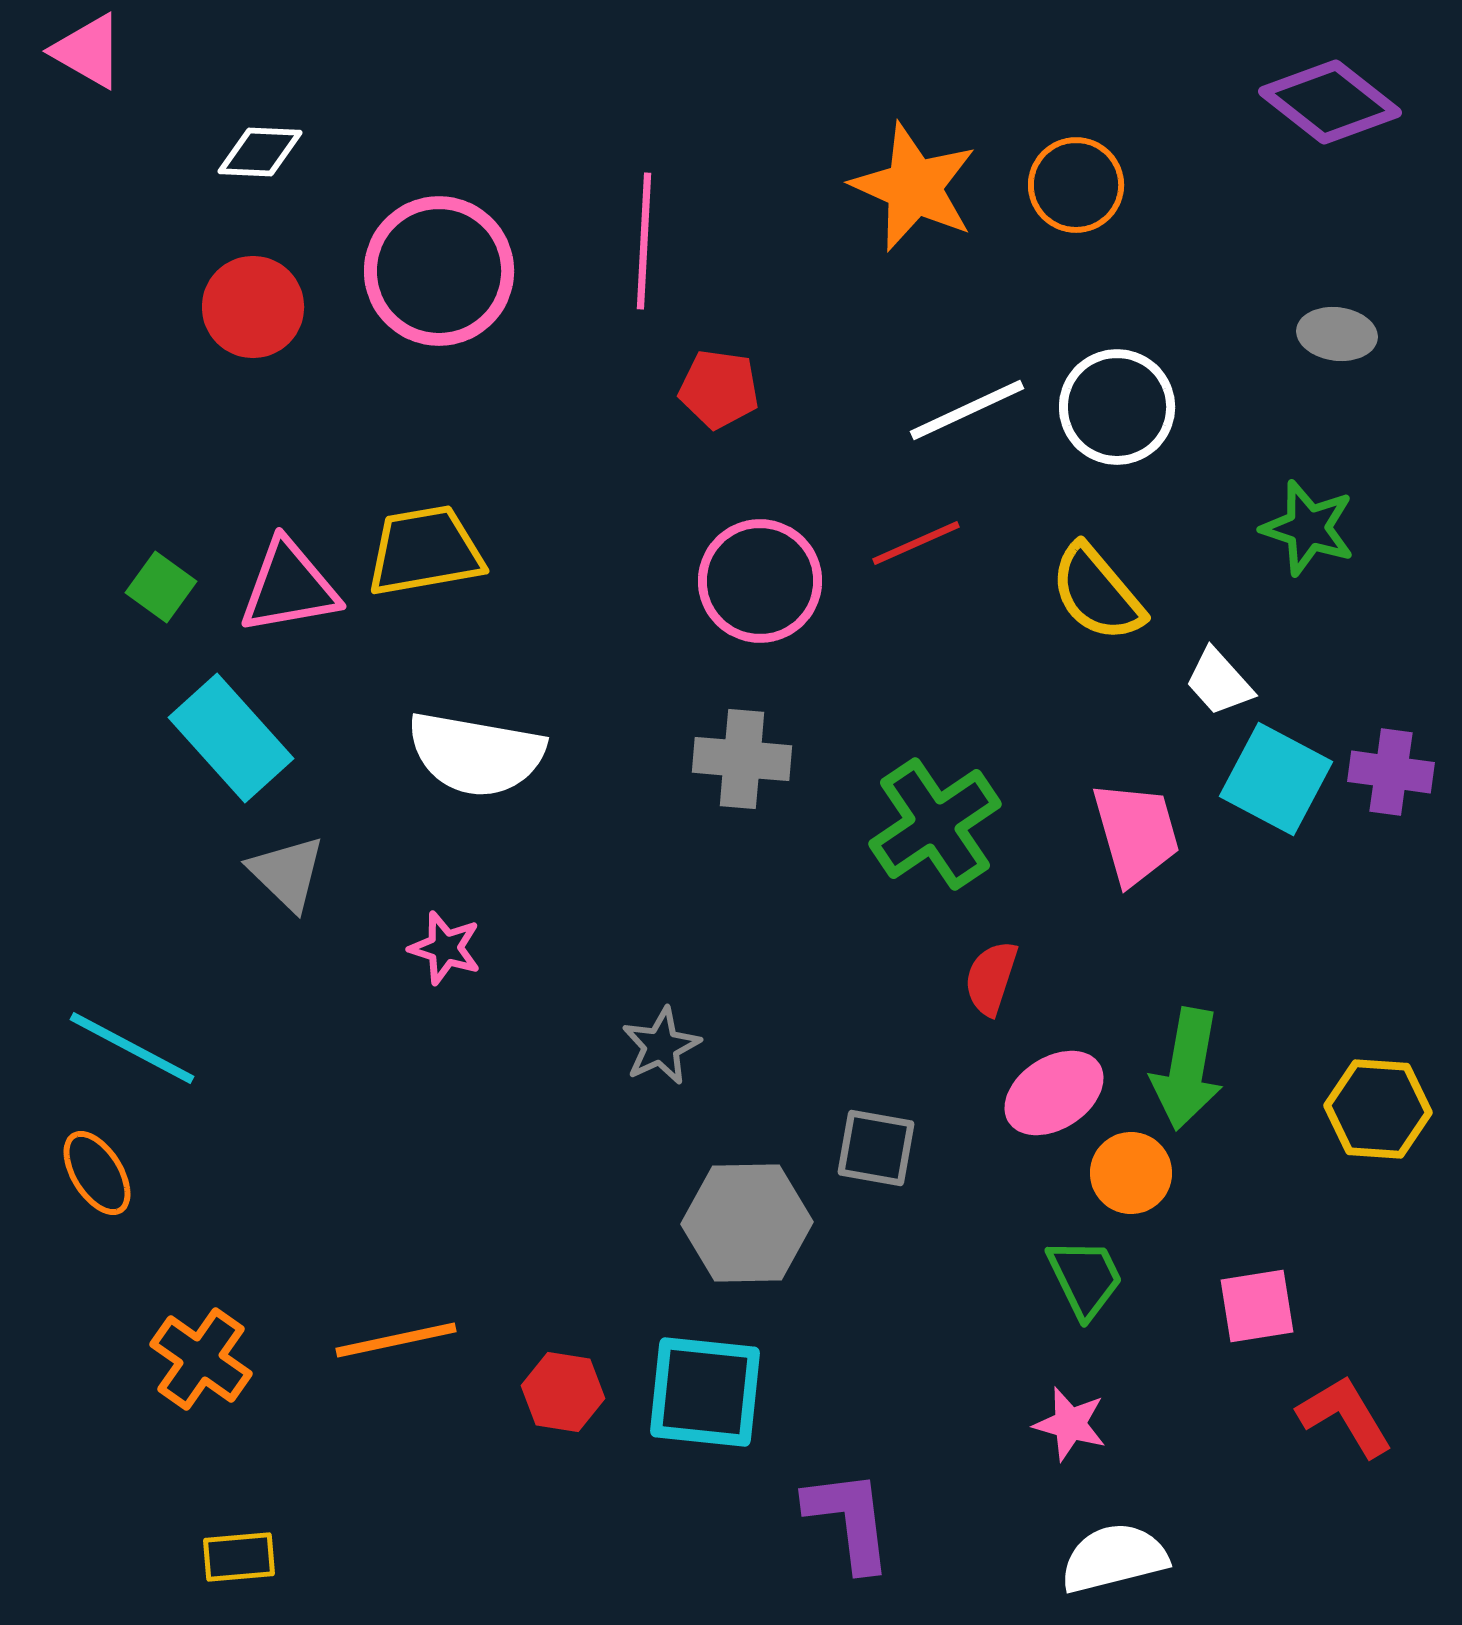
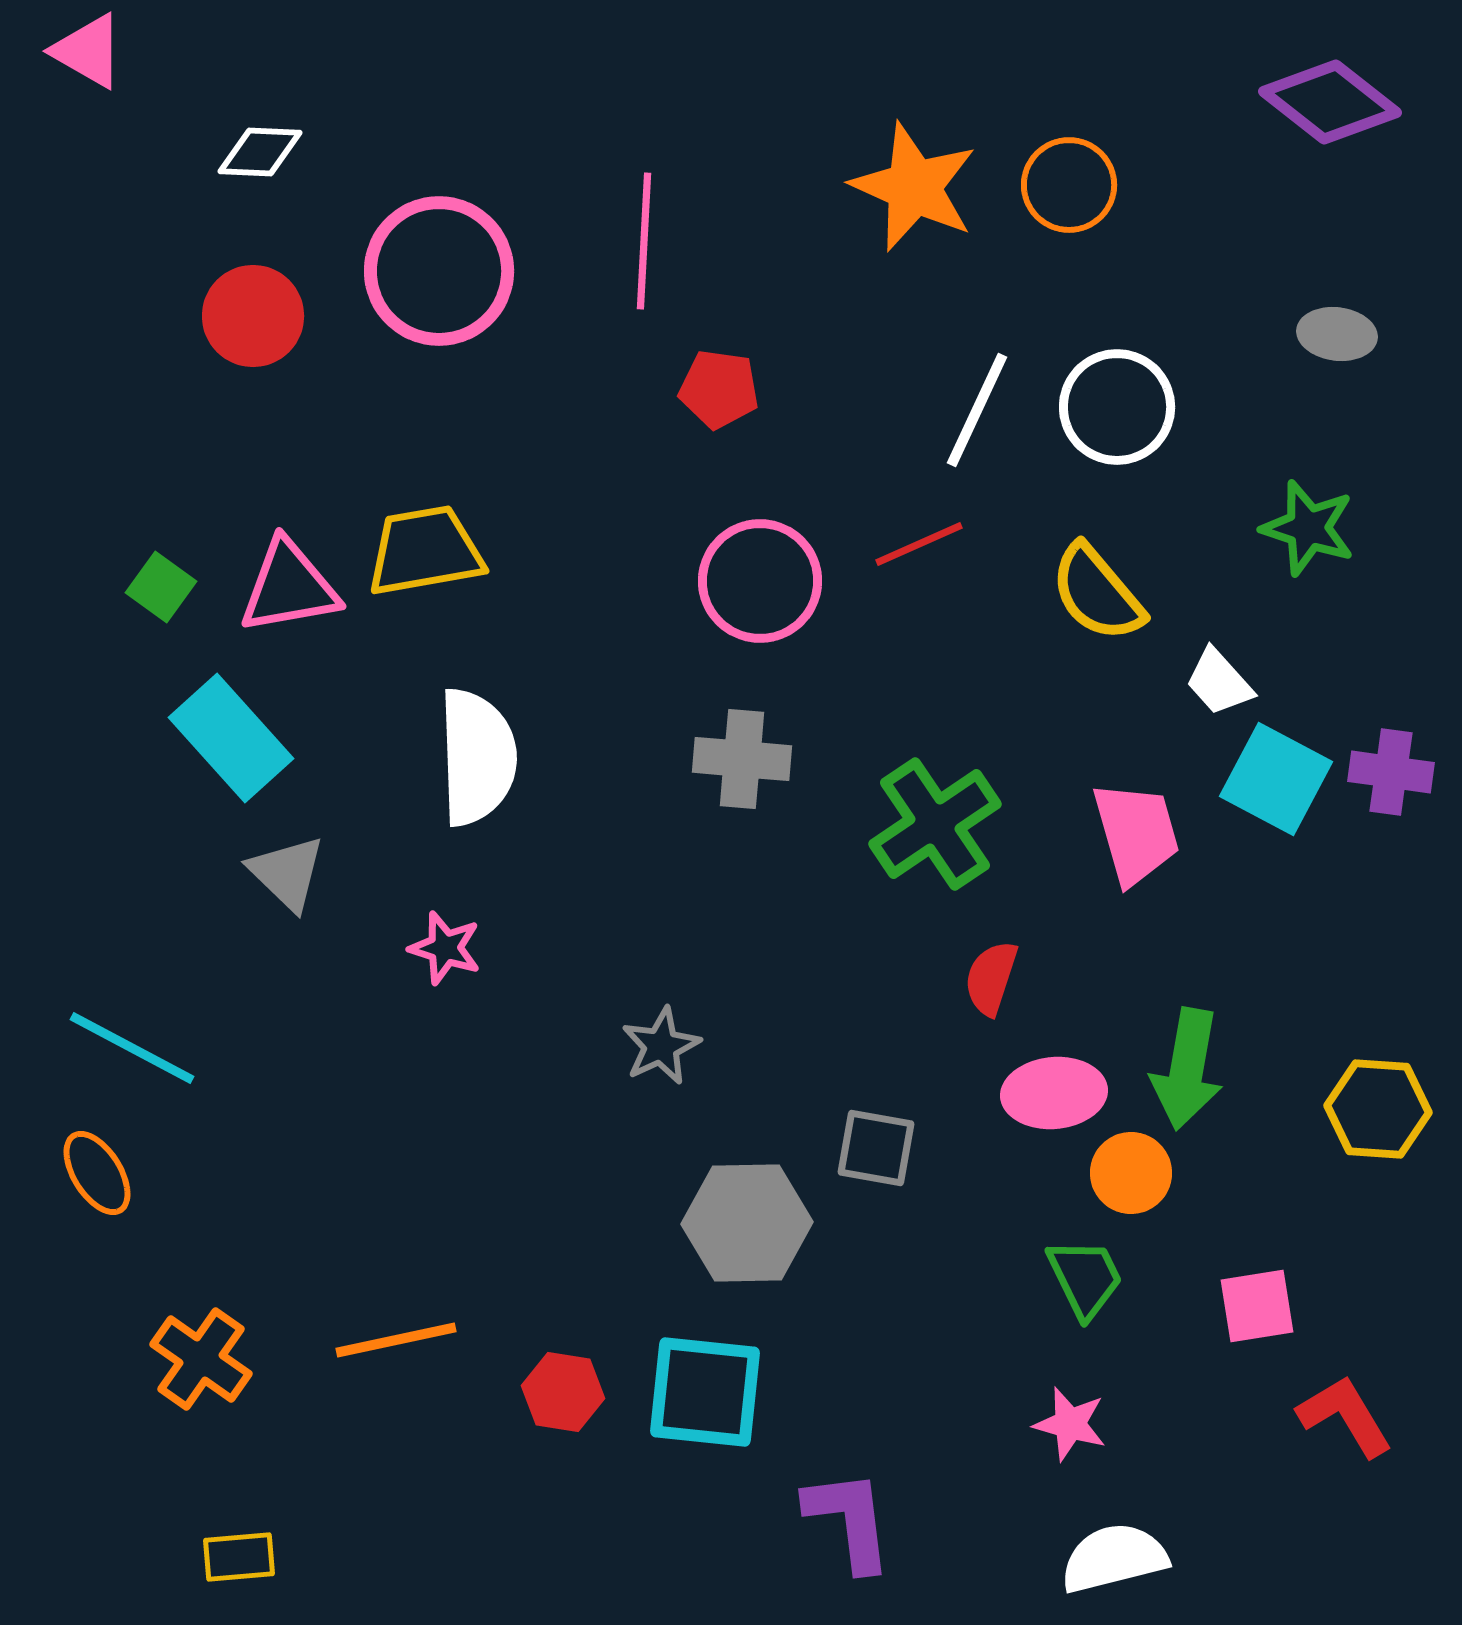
orange circle at (1076, 185): moved 7 px left
red circle at (253, 307): moved 9 px down
white line at (967, 410): moved 10 px right; rotated 40 degrees counterclockwise
red line at (916, 543): moved 3 px right, 1 px down
white semicircle at (476, 754): moved 1 px right, 3 px down; rotated 102 degrees counterclockwise
pink ellipse at (1054, 1093): rotated 28 degrees clockwise
